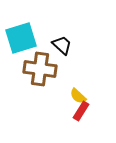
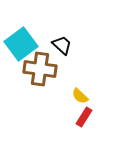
cyan square: moved 6 px down; rotated 20 degrees counterclockwise
yellow semicircle: moved 2 px right
red rectangle: moved 3 px right, 6 px down
